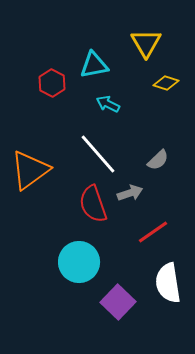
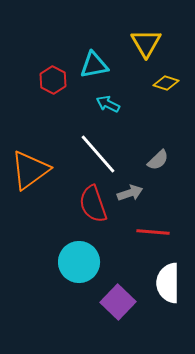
red hexagon: moved 1 px right, 3 px up
red line: rotated 40 degrees clockwise
white semicircle: rotated 9 degrees clockwise
